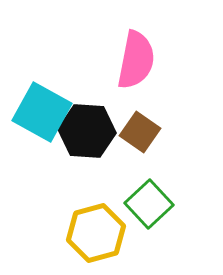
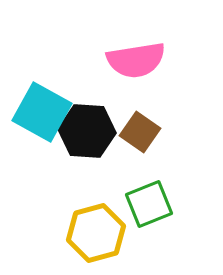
pink semicircle: rotated 70 degrees clockwise
green square: rotated 21 degrees clockwise
